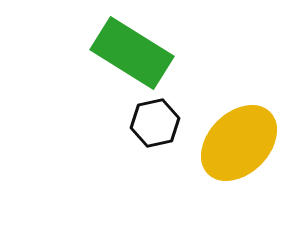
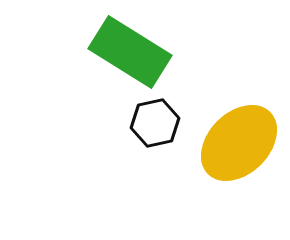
green rectangle: moved 2 px left, 1 px up
